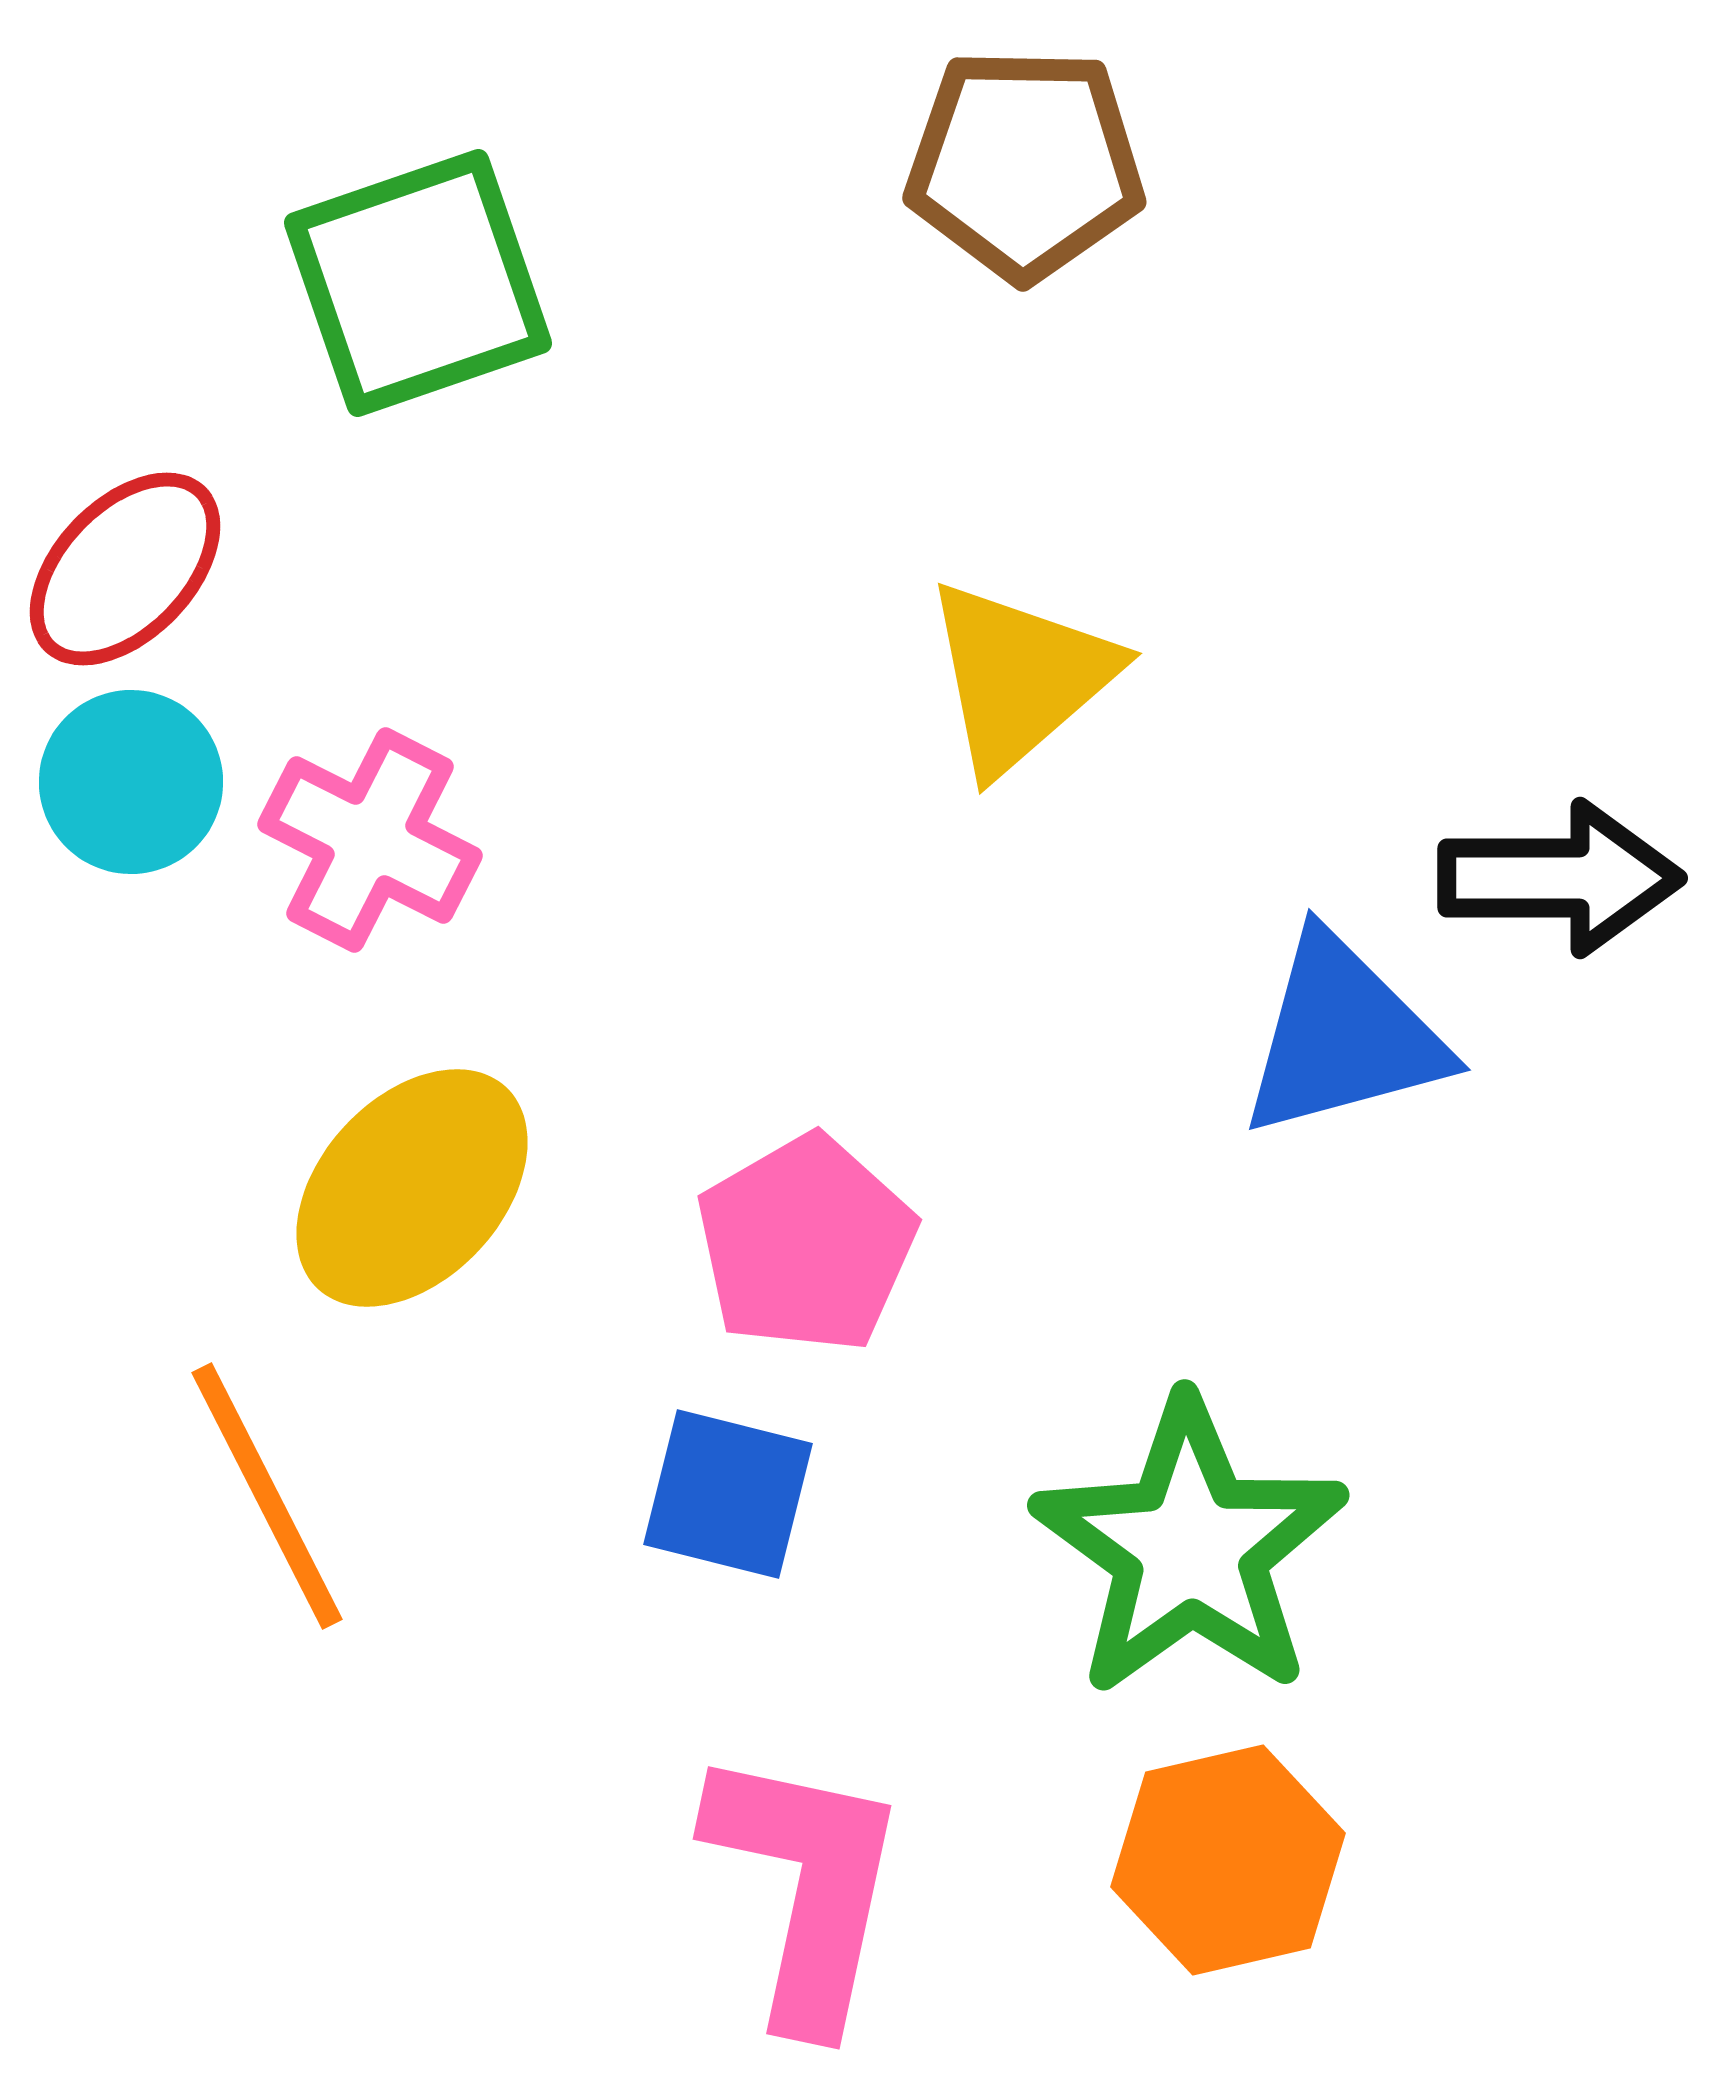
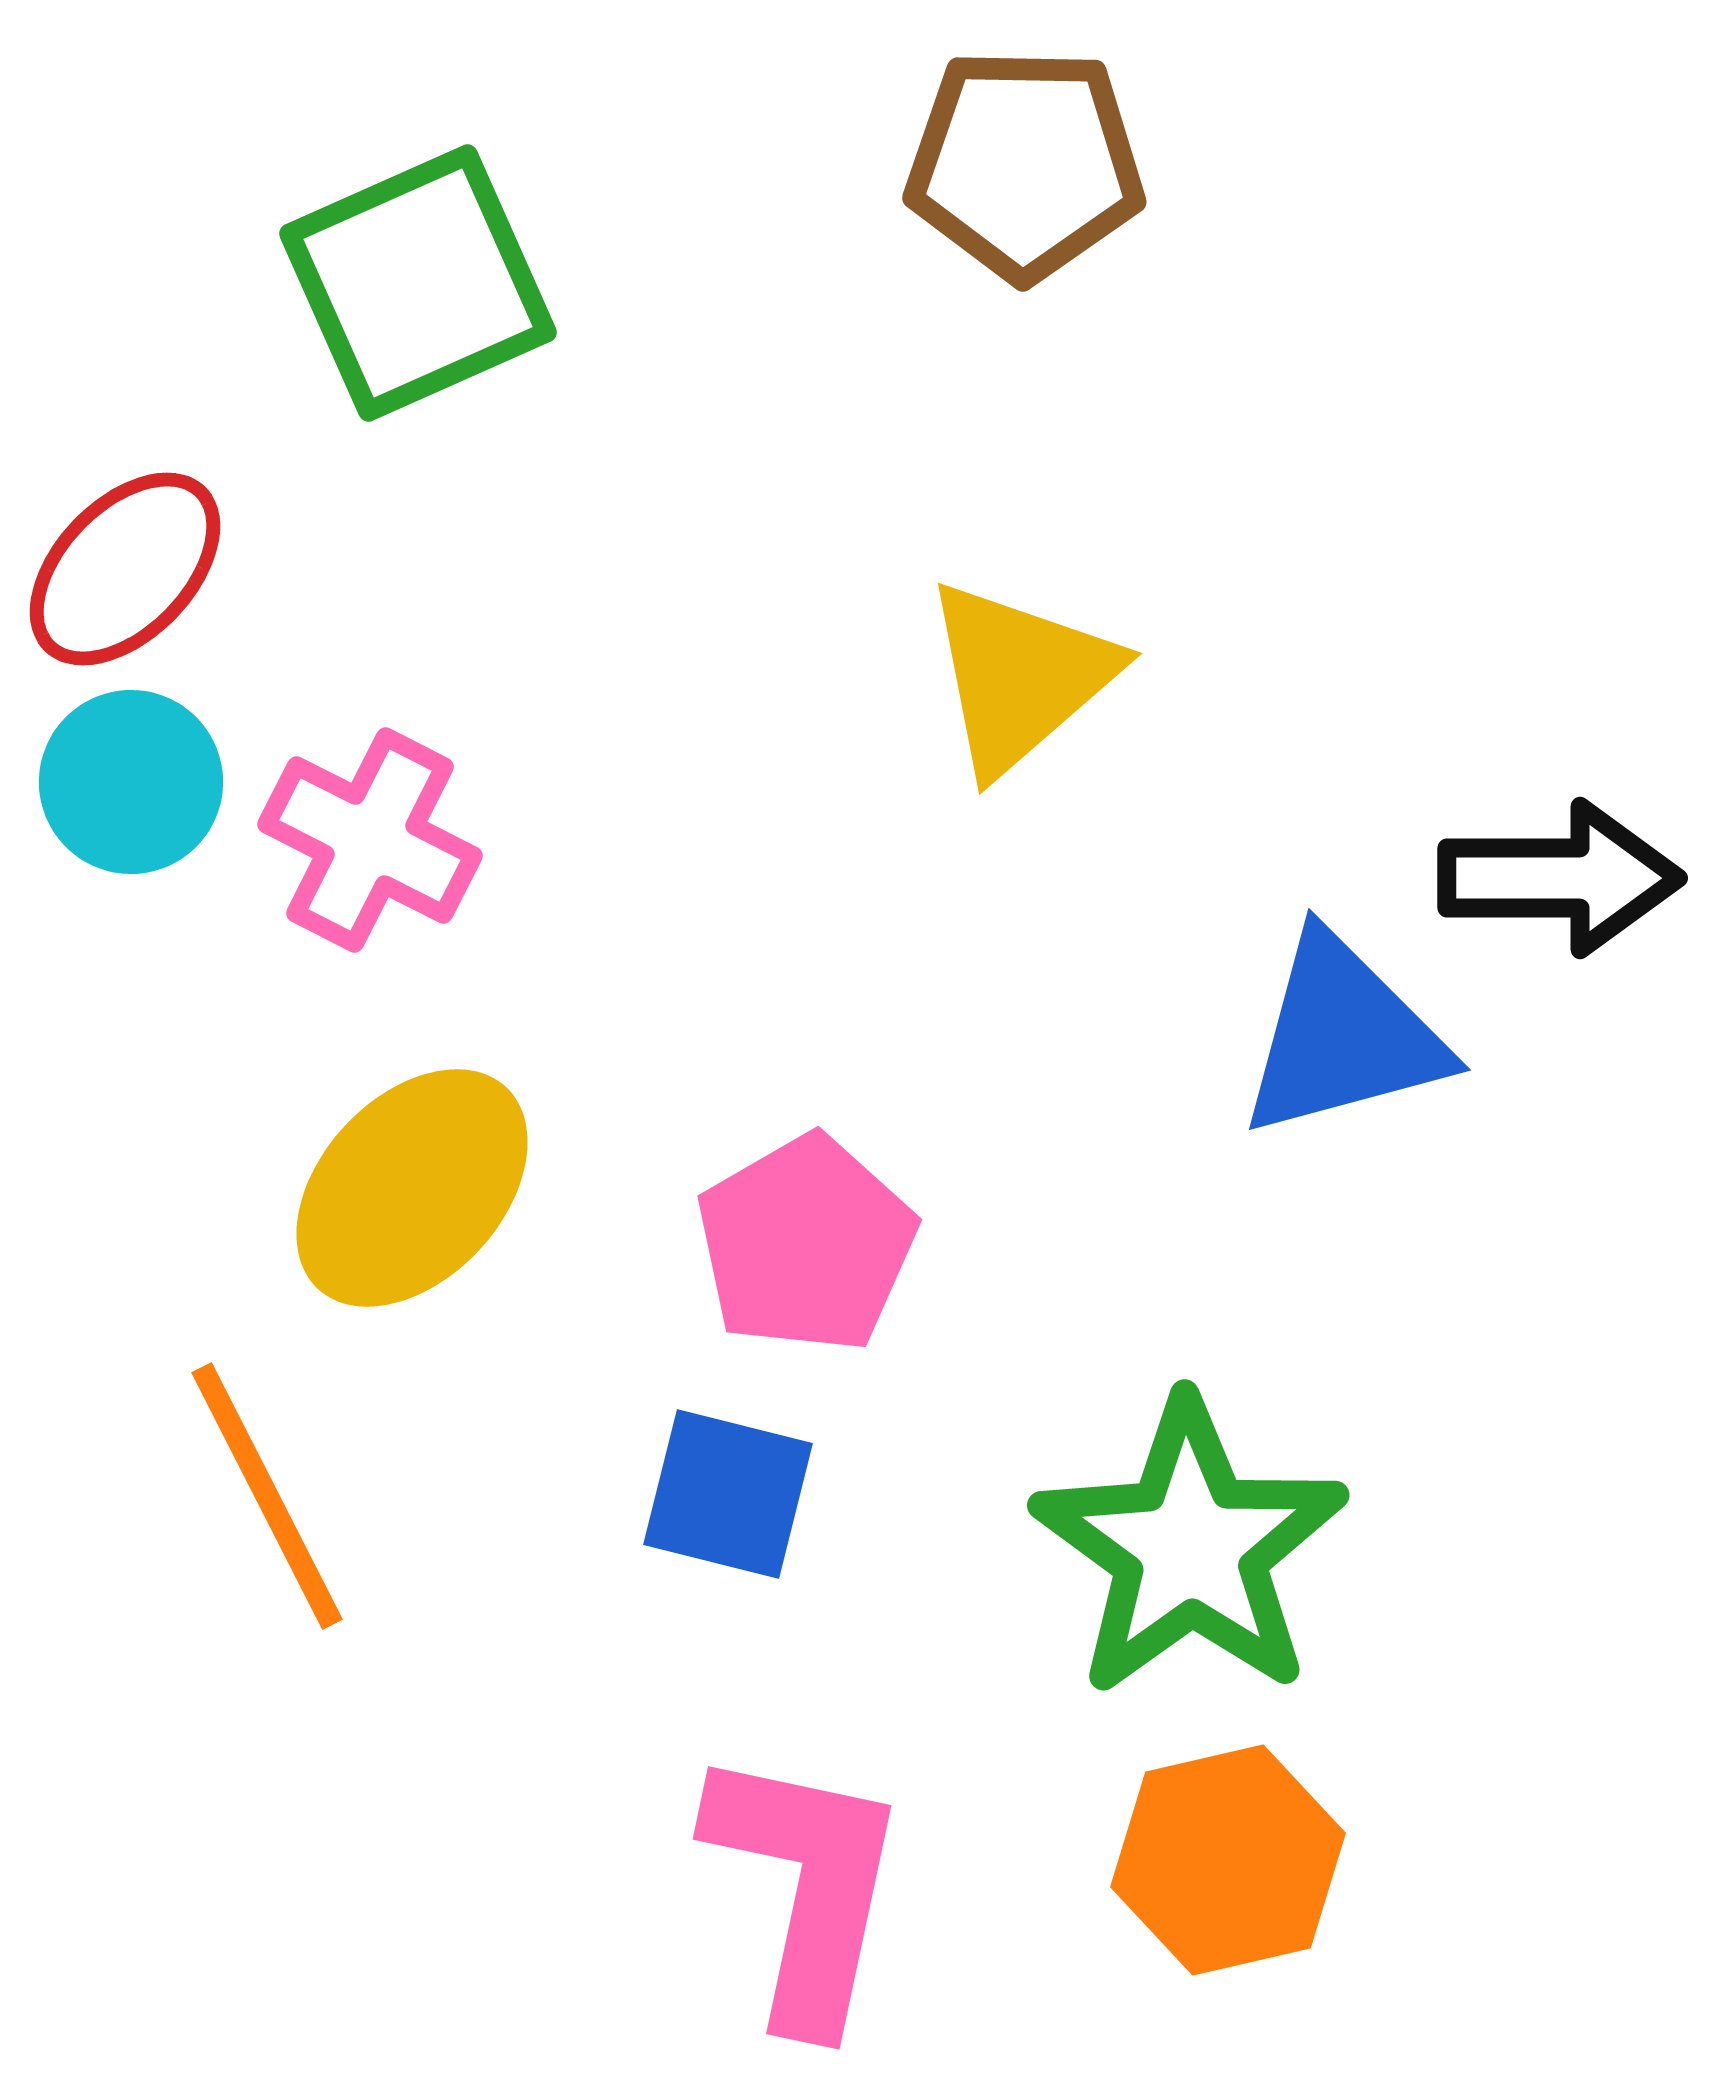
green square: rotated 5 degrees counterclockwise
